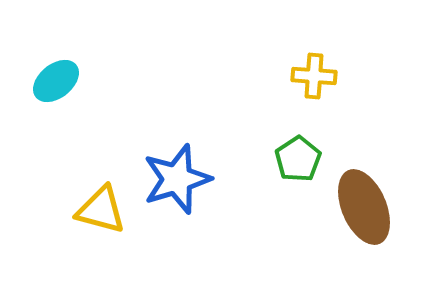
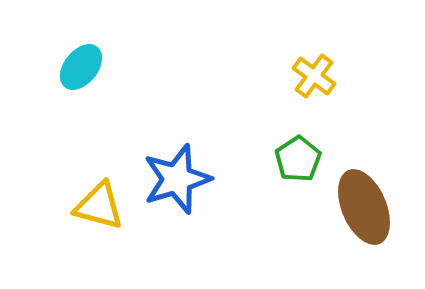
yellow cross: rotated 33 degrees clockwise
cyan ellipse: moved 25 px right, 14 px up; rotated 12 degrees counterclockwise
yellow triangle: moved 2 px left, 4 px up
